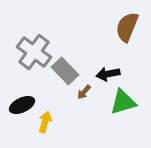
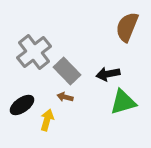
gray cross: rotated 16 degrees clockwise
gray rectangle: moved 2 px right
brown arrow: moved 19 px left, 5 px down; rotated 63 degrees clockwise
black ellipse: rotated 10 degrees counterclockwise
yellow arrow: moved 2 px right, 2 px up
